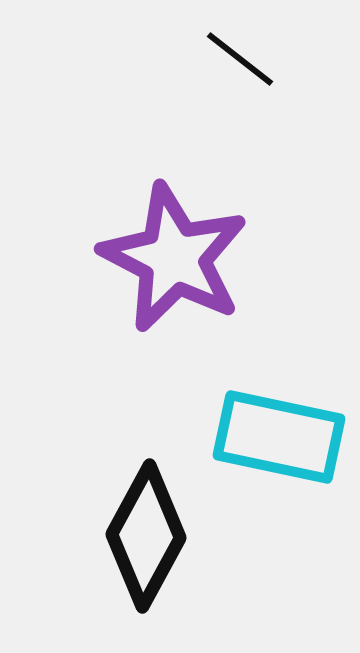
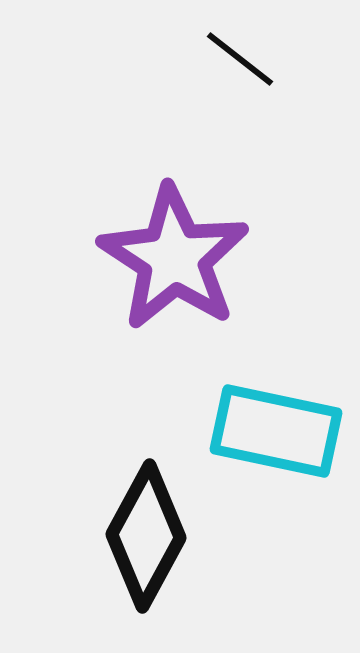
purple star: rotated 6 degrees clockwise
cyan rectangle: moved 3 px left, 6 px up
